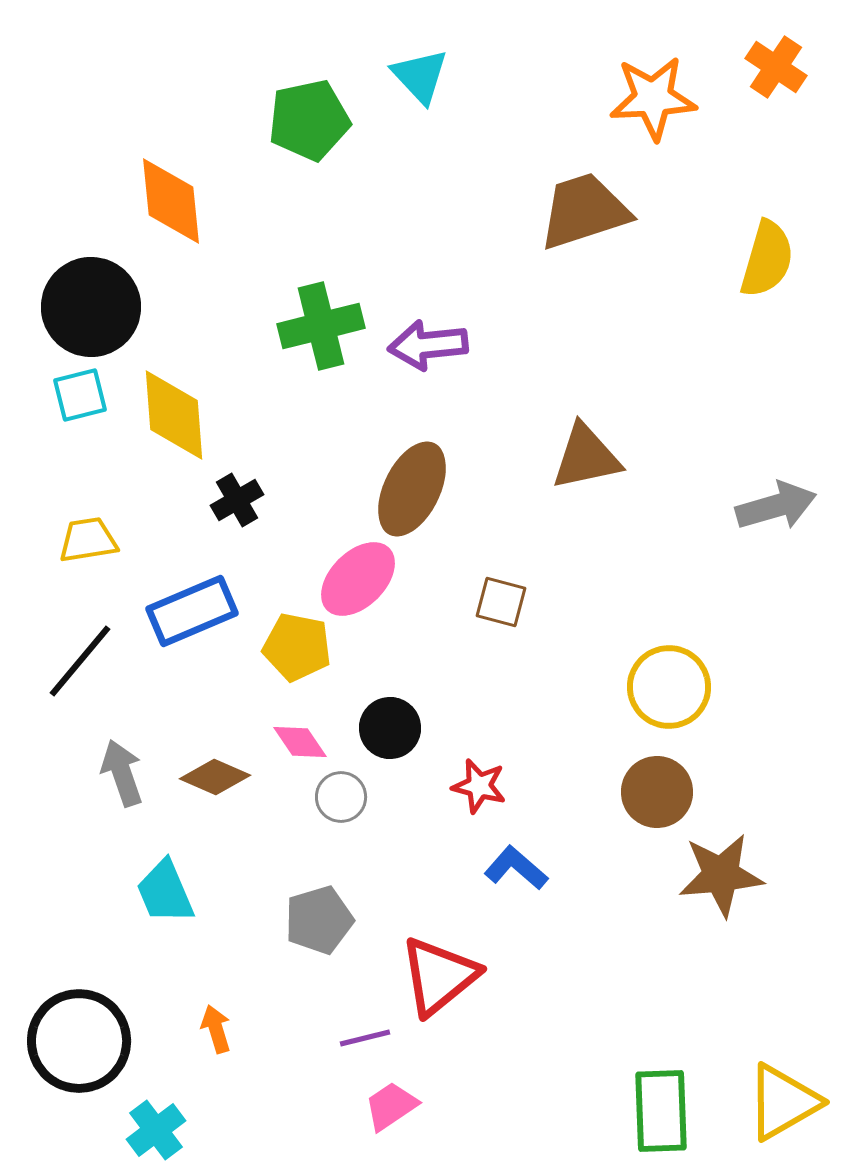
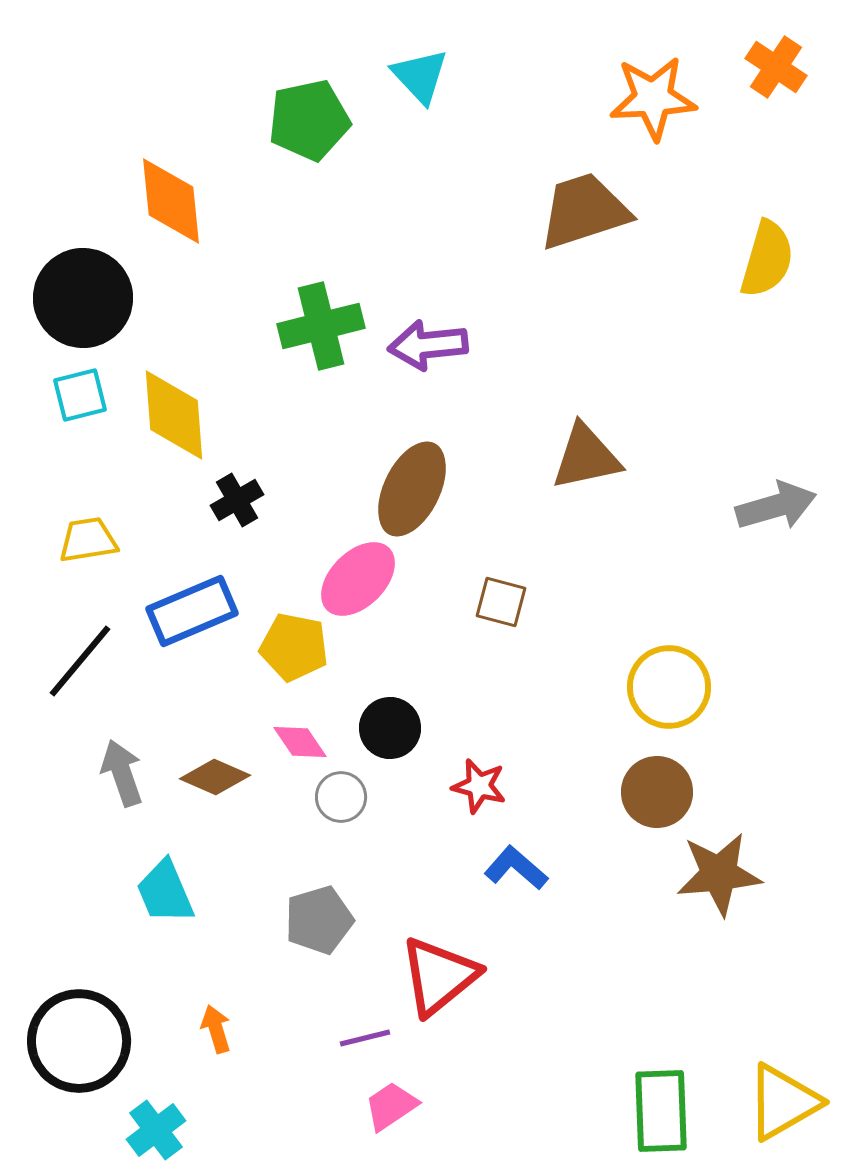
black circle at (91, 307): moved 8 px left, 9 px up
yellow pentagon at (297, 647): moved 3 px left
brown star at (721, 875): moved 2 px left, 1 px up
